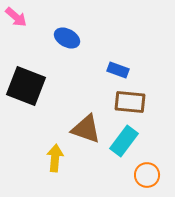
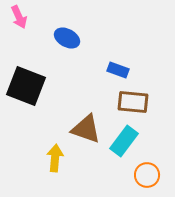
pink arrow: moved 3 px right; rotated 25 degrees clockwise
brown rectangle: moved 3 px right
